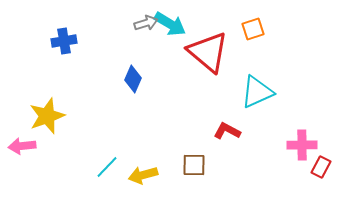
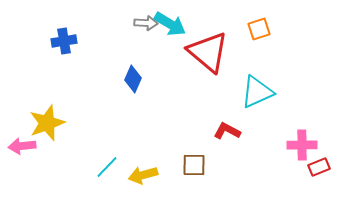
gray arrow: rotated 20 degrees clockwise
orange square: moved 6 px right
yellow star: moved 7 px down
red rectangle: moved 2 px left; rotated 40 degrees clockwise
